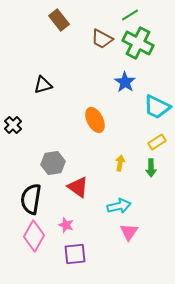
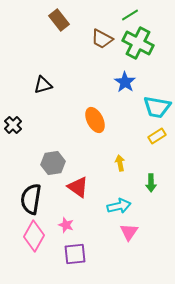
cyan trapezoid: rotated 16 degrees counterclockwise
yellow rectangle: moved 6 px up
yellow arrow: rotated 21 degrees counterclockwise
green arrow: moved 15 px down
